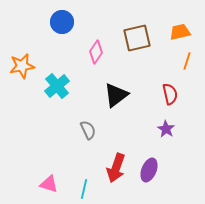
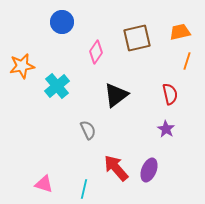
red arrow: rotated 120 degrees clockwise
pink triangle: moved 5 px left
